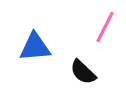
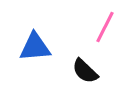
black semicircle: moved 2 px right, 1 px up
